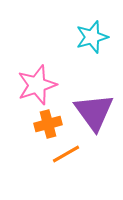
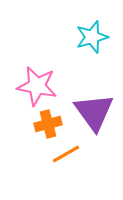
pink star: moved 1 px down; rotated 30 degrees clockwise
